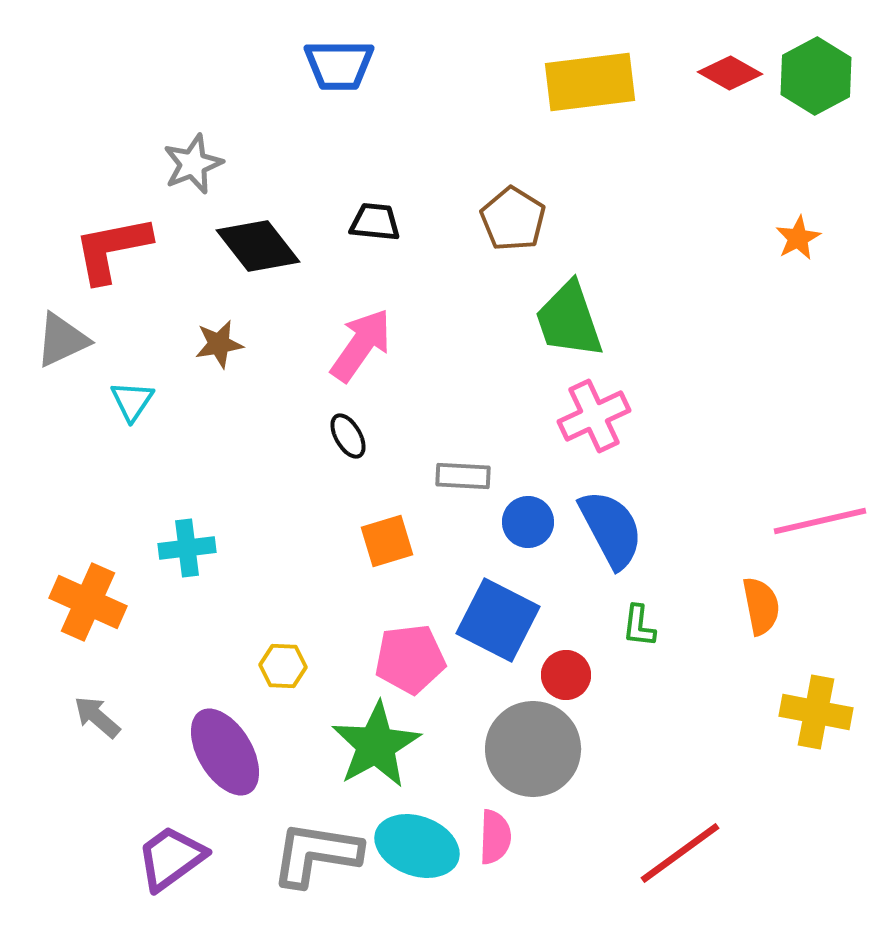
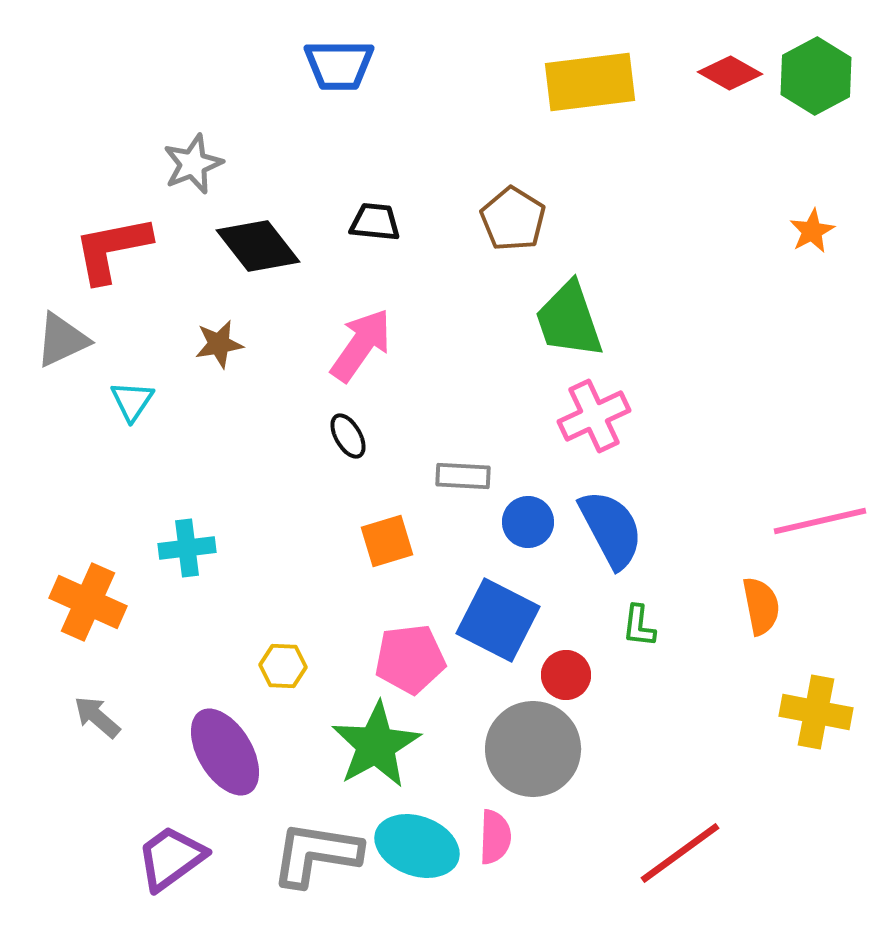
orange star: moved 14 px right, 7 px up
